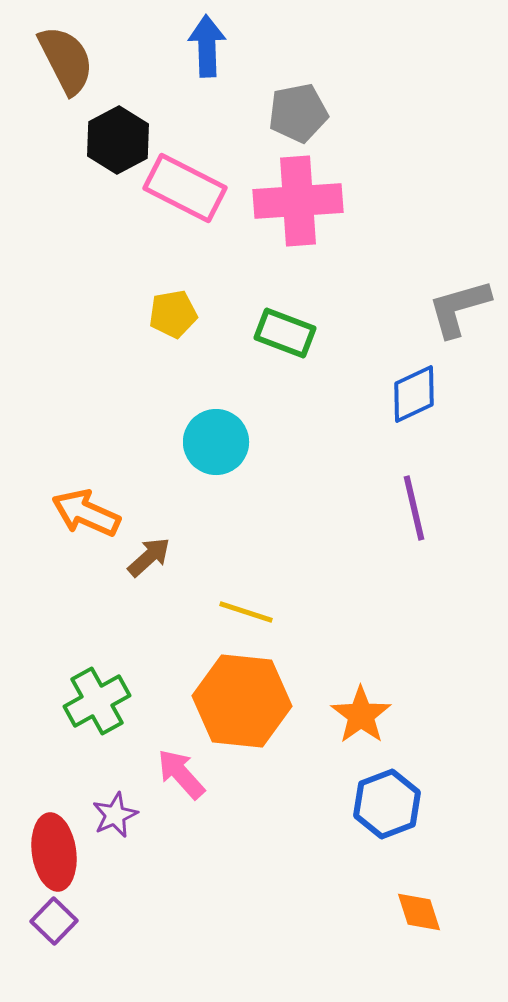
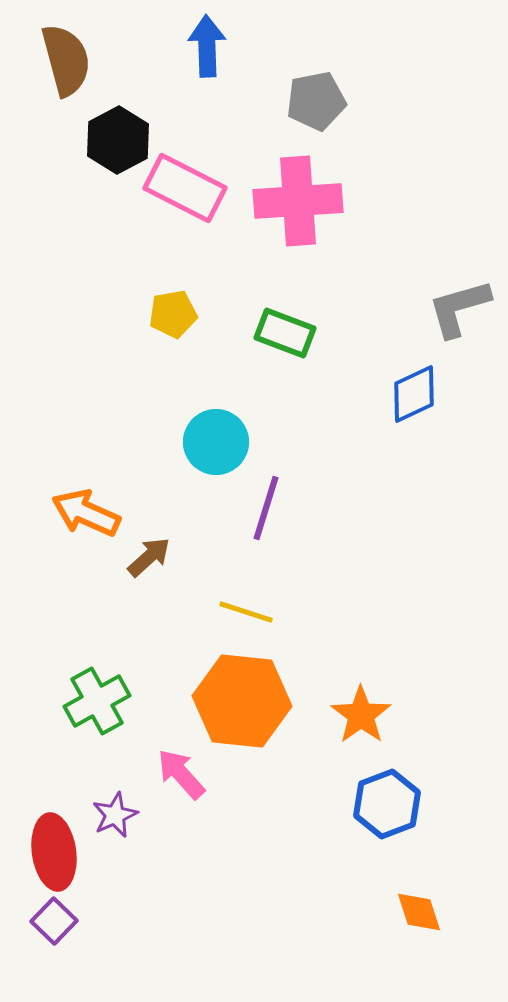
brown semicircle: rotated 12 degrees clockwise
gray pentagon: moved 18 px right, 12 px up
purple line: moved 148 px left; rotated 30 degrees clockwise
